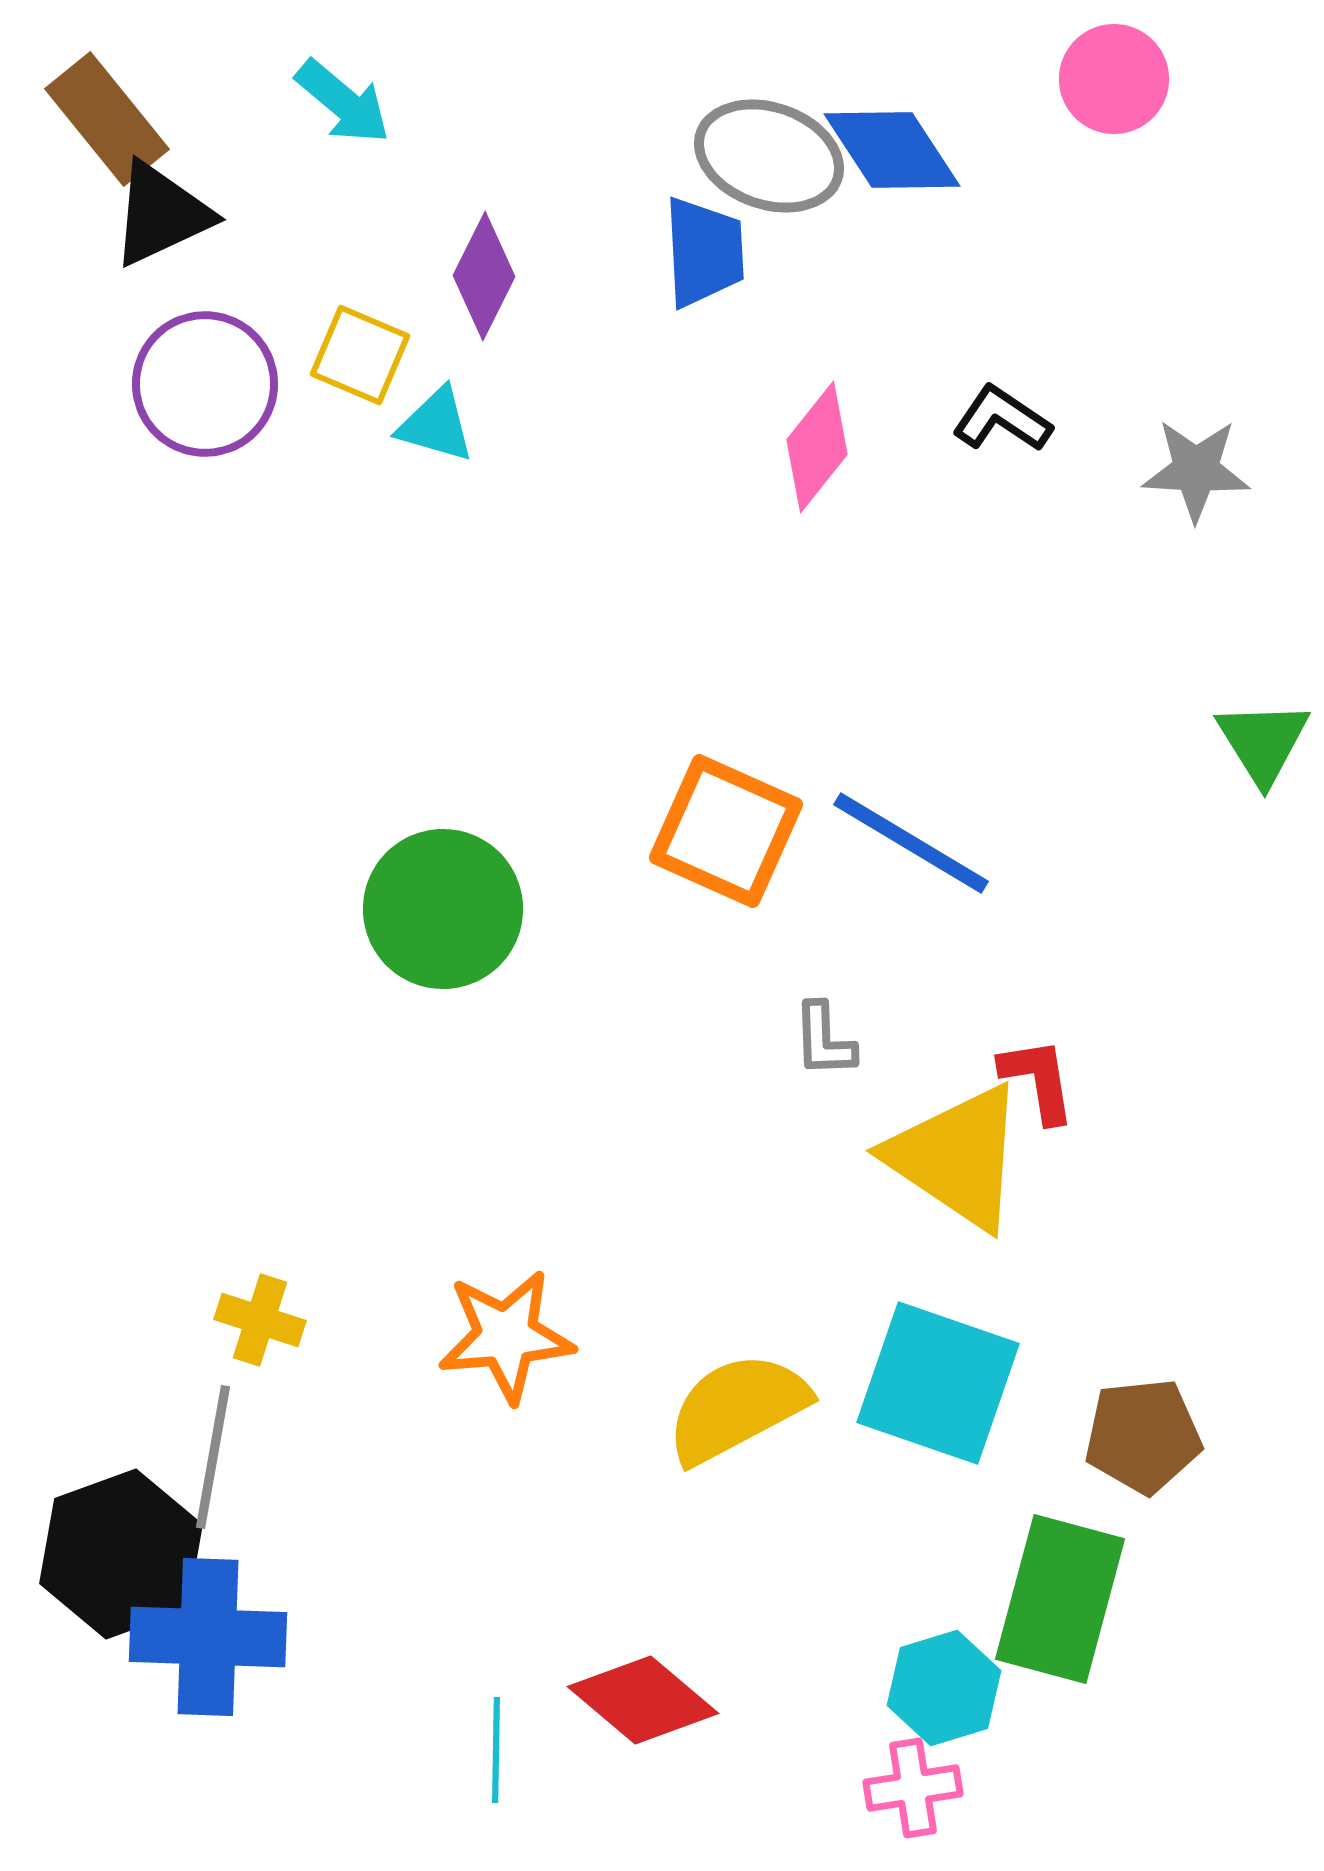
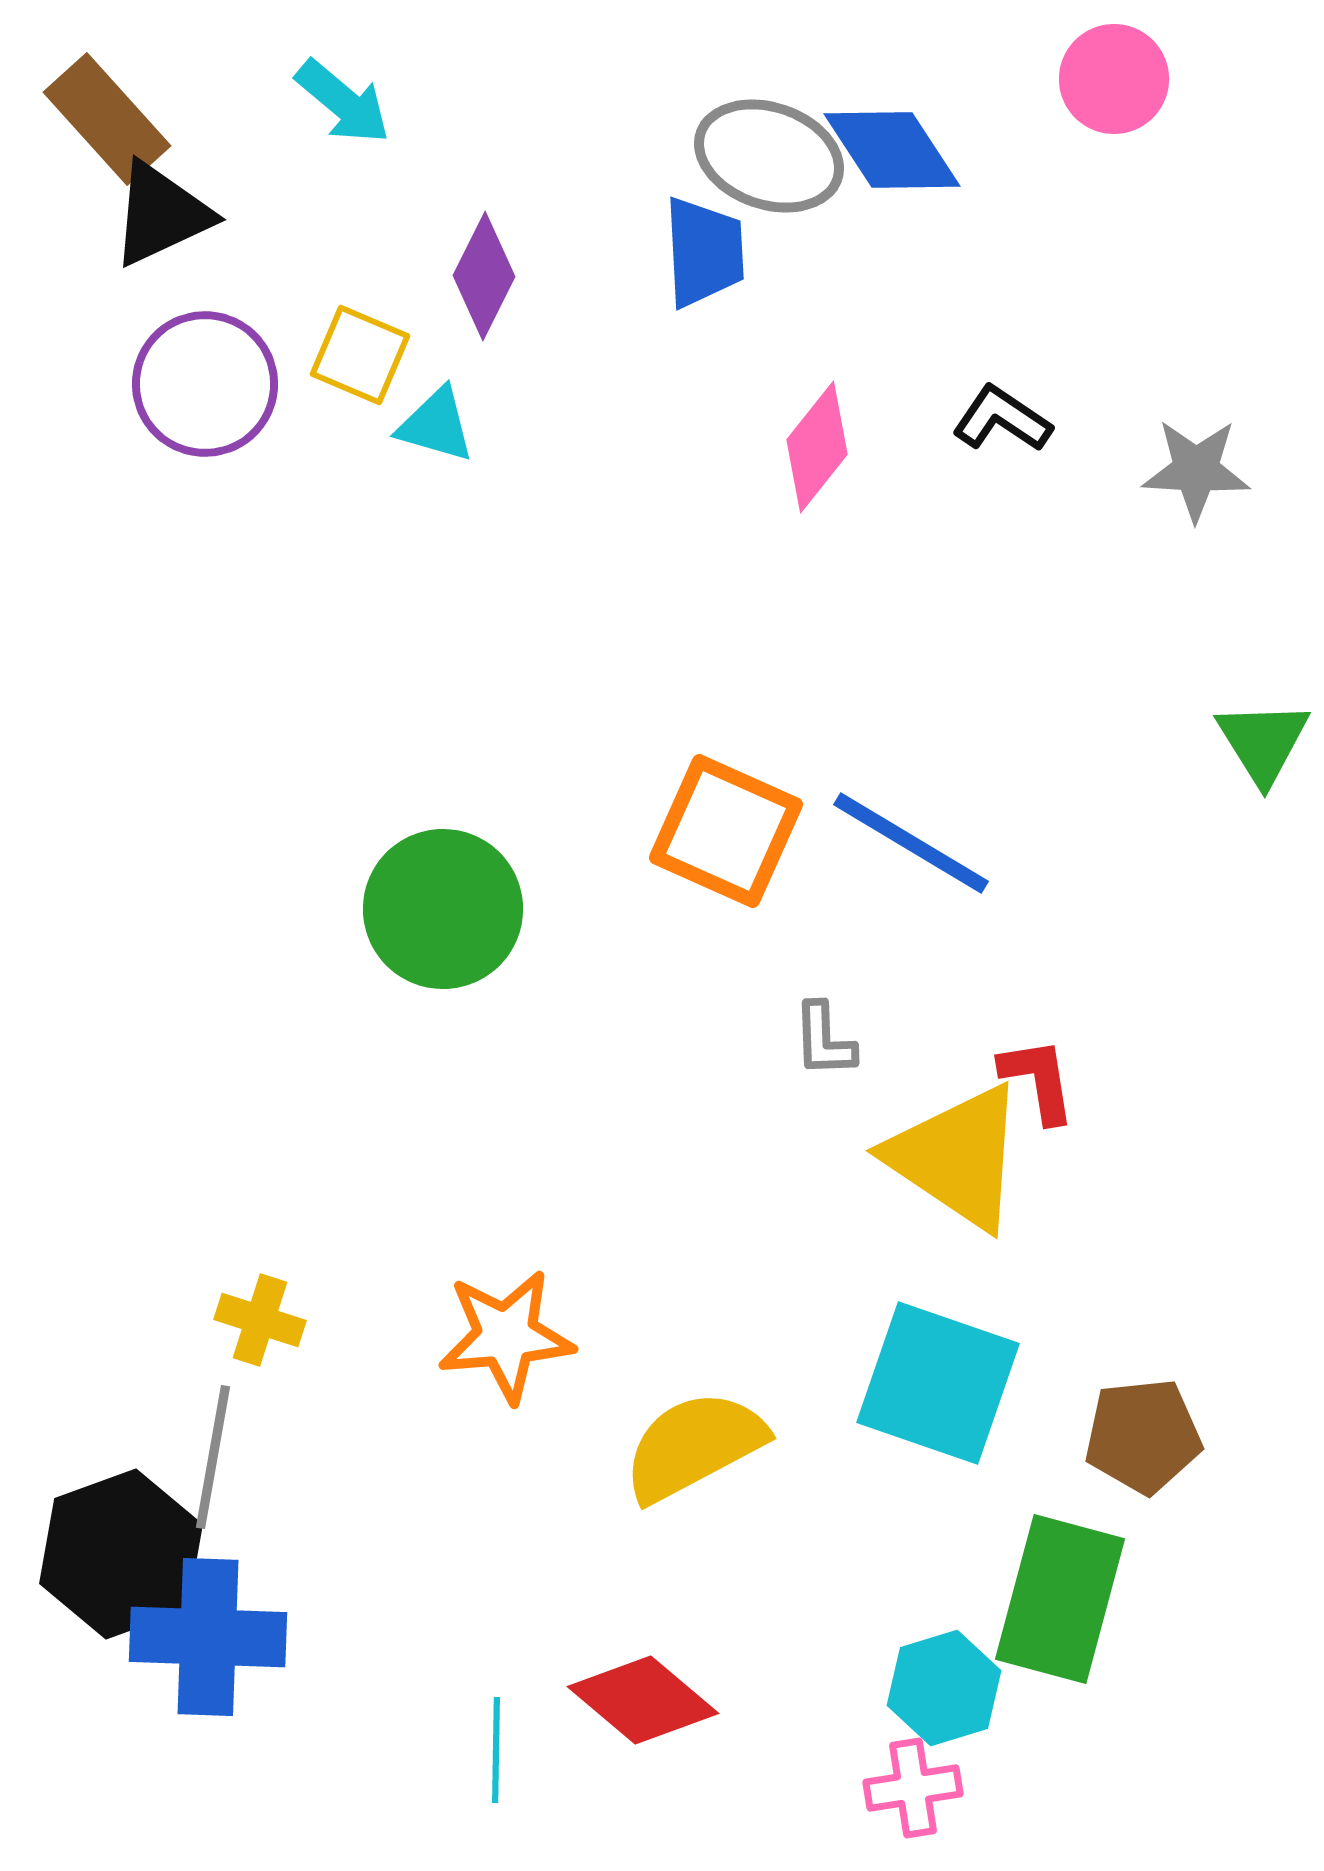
brown rectangle: rotated 3 degrees counterclockwise
yellow semicircle: moved 43 px left, 38 px down
